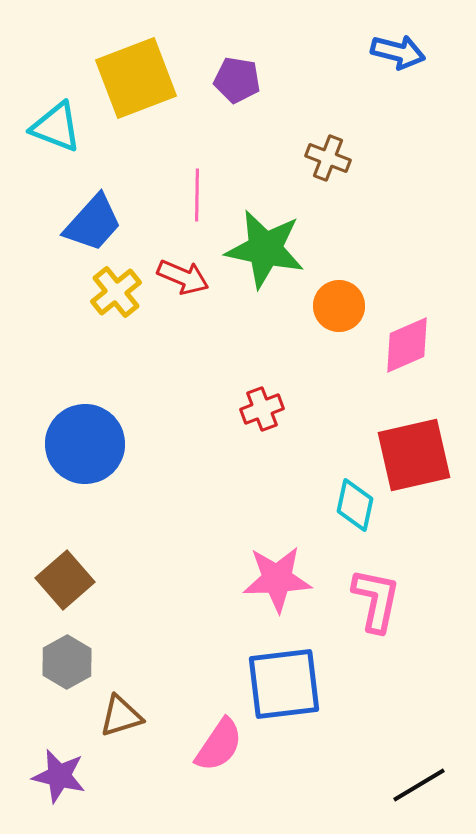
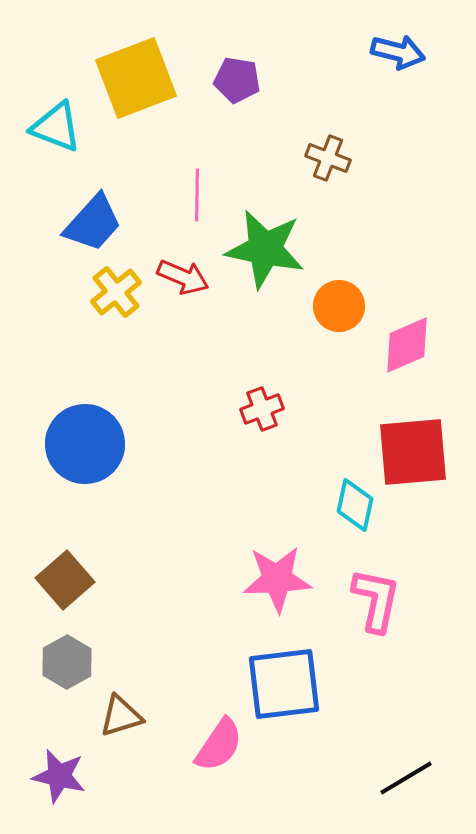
red square: moved 1 px left, 3 px up; rotated 8 degrees clockwise
black line: moved 13 px left, 7 px up
